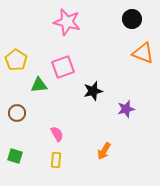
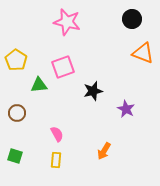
purple star: rotated 30 degrees counterclockwise
